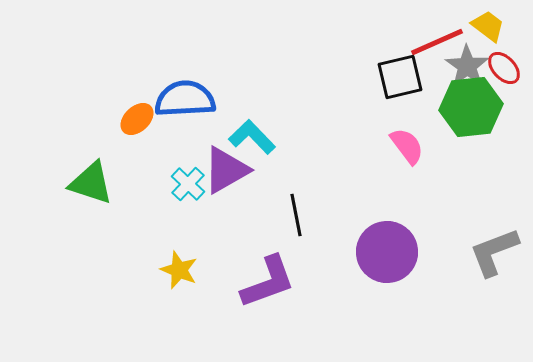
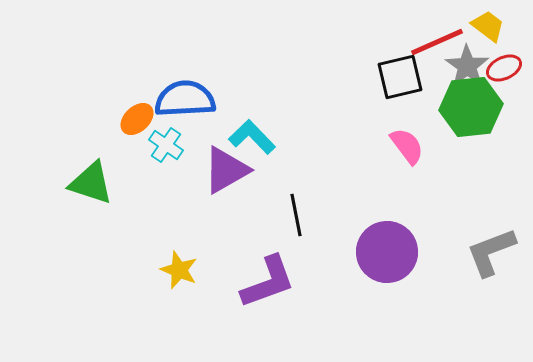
red ellipse: rotated 72 degrees counterclockwise
cyan cross: moved 22 px left, 39 px up; rotated 8 degrees counterclockwise
gray L-shape: moved 3 px left
